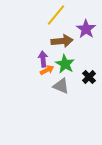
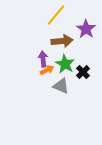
black cross: moved 6 px left, 5 px up
